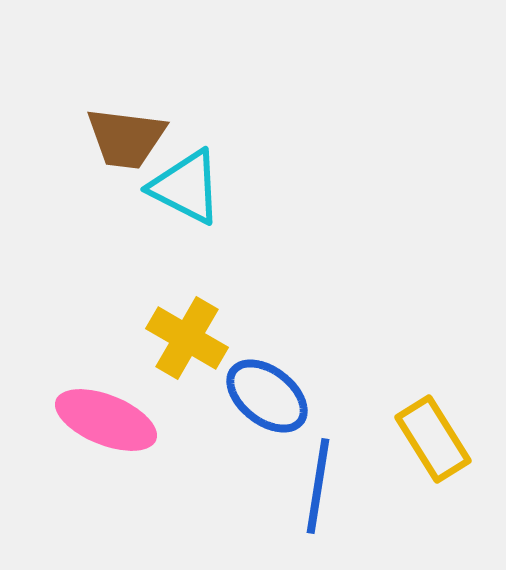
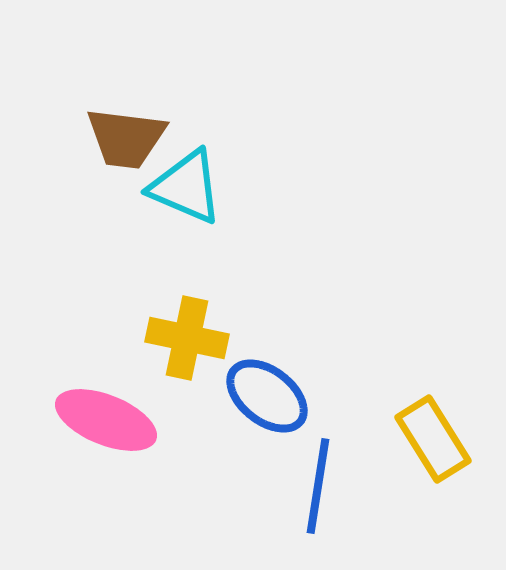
cyan triangle: rotated 4 degrees counterclockwise
yellow cross: rotated 18 degrees counterclockwise
